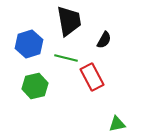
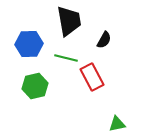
blue hexagon: rotated 16 degrees clockwise
